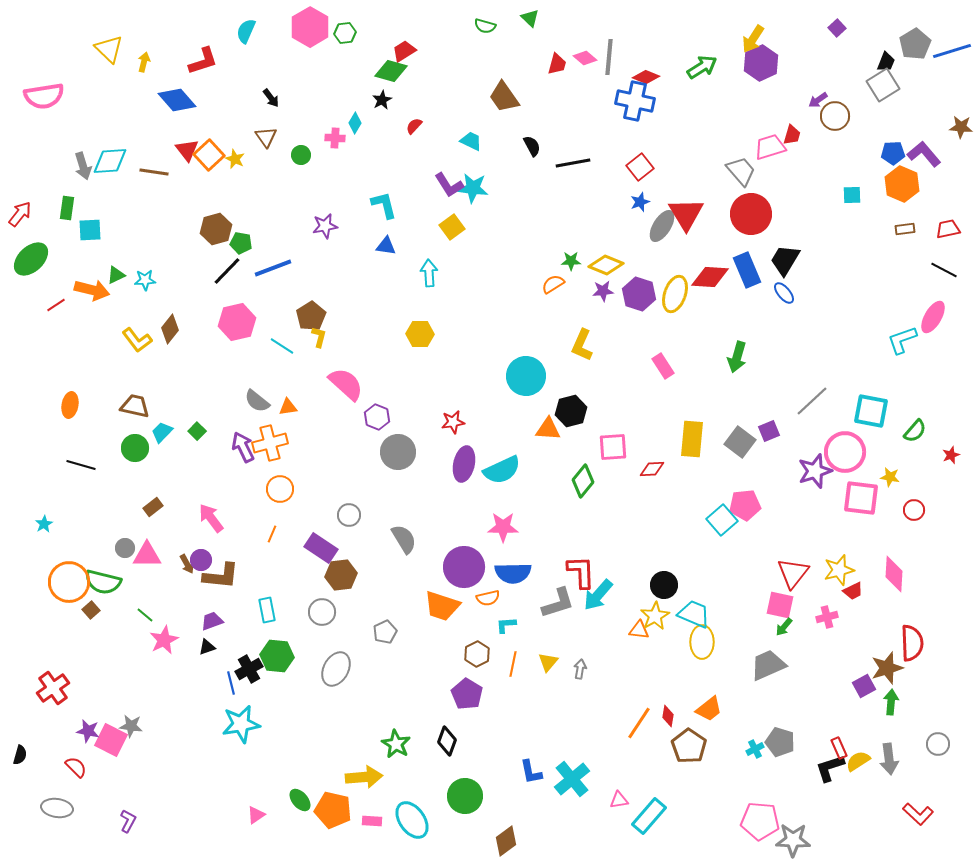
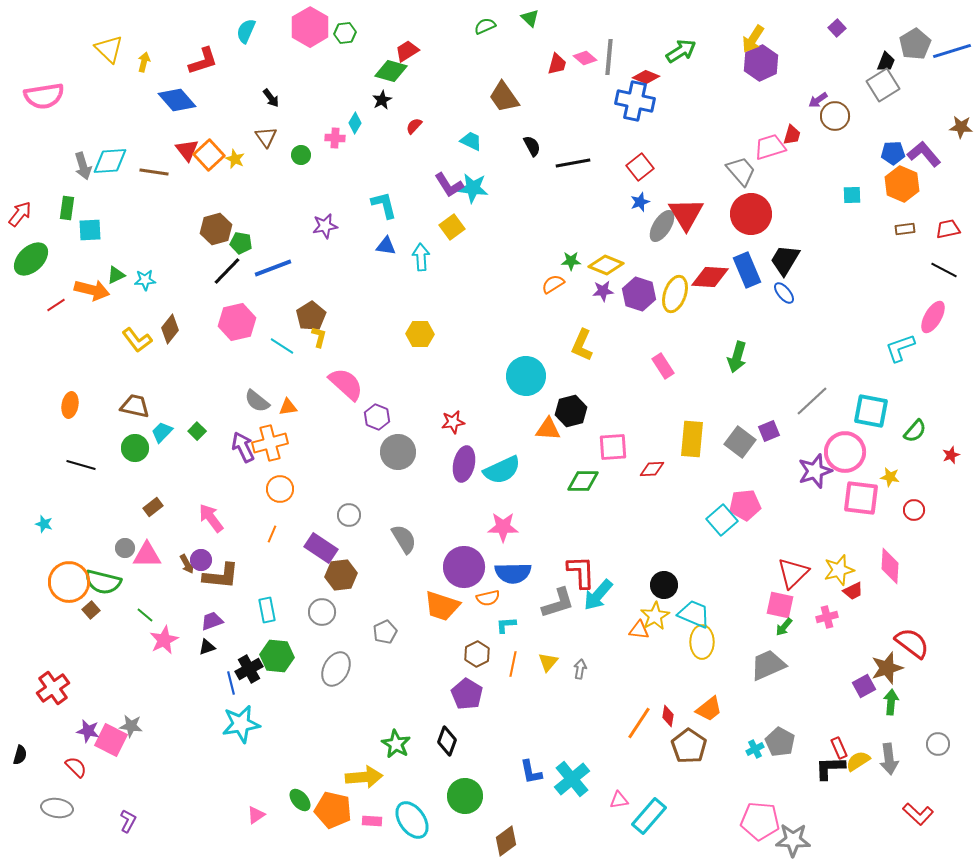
green semicircle at (485, 26): rotated 140 degrees clockwise
red trapezoid at (404, 51): moved 3 px right
green arrow at (702, 67): moved 21 px left, 16 px up
cyan arrow at (429, 273): moved 8 px left, 16 px up
cyan L-shape at (902, 340): moved 2 px left, 8 px down
green diamond at (583, 481): rotated 52 degrees clockwise
cyan star at (44, 524): rotated 24 degrees counterclockwise
red triangle at (793, 573): rotated 8 degrees clockwise
pink diamond at (894, 574): moved 4 px left, 8 px up
red semicircle at (912, 643): rotated 51 degrees counterclockwise
gray pentagon at (780, 742): rotated 12 degrees clockwise
black L-shape at (830, 768): rotated 16 degrees clockwise
